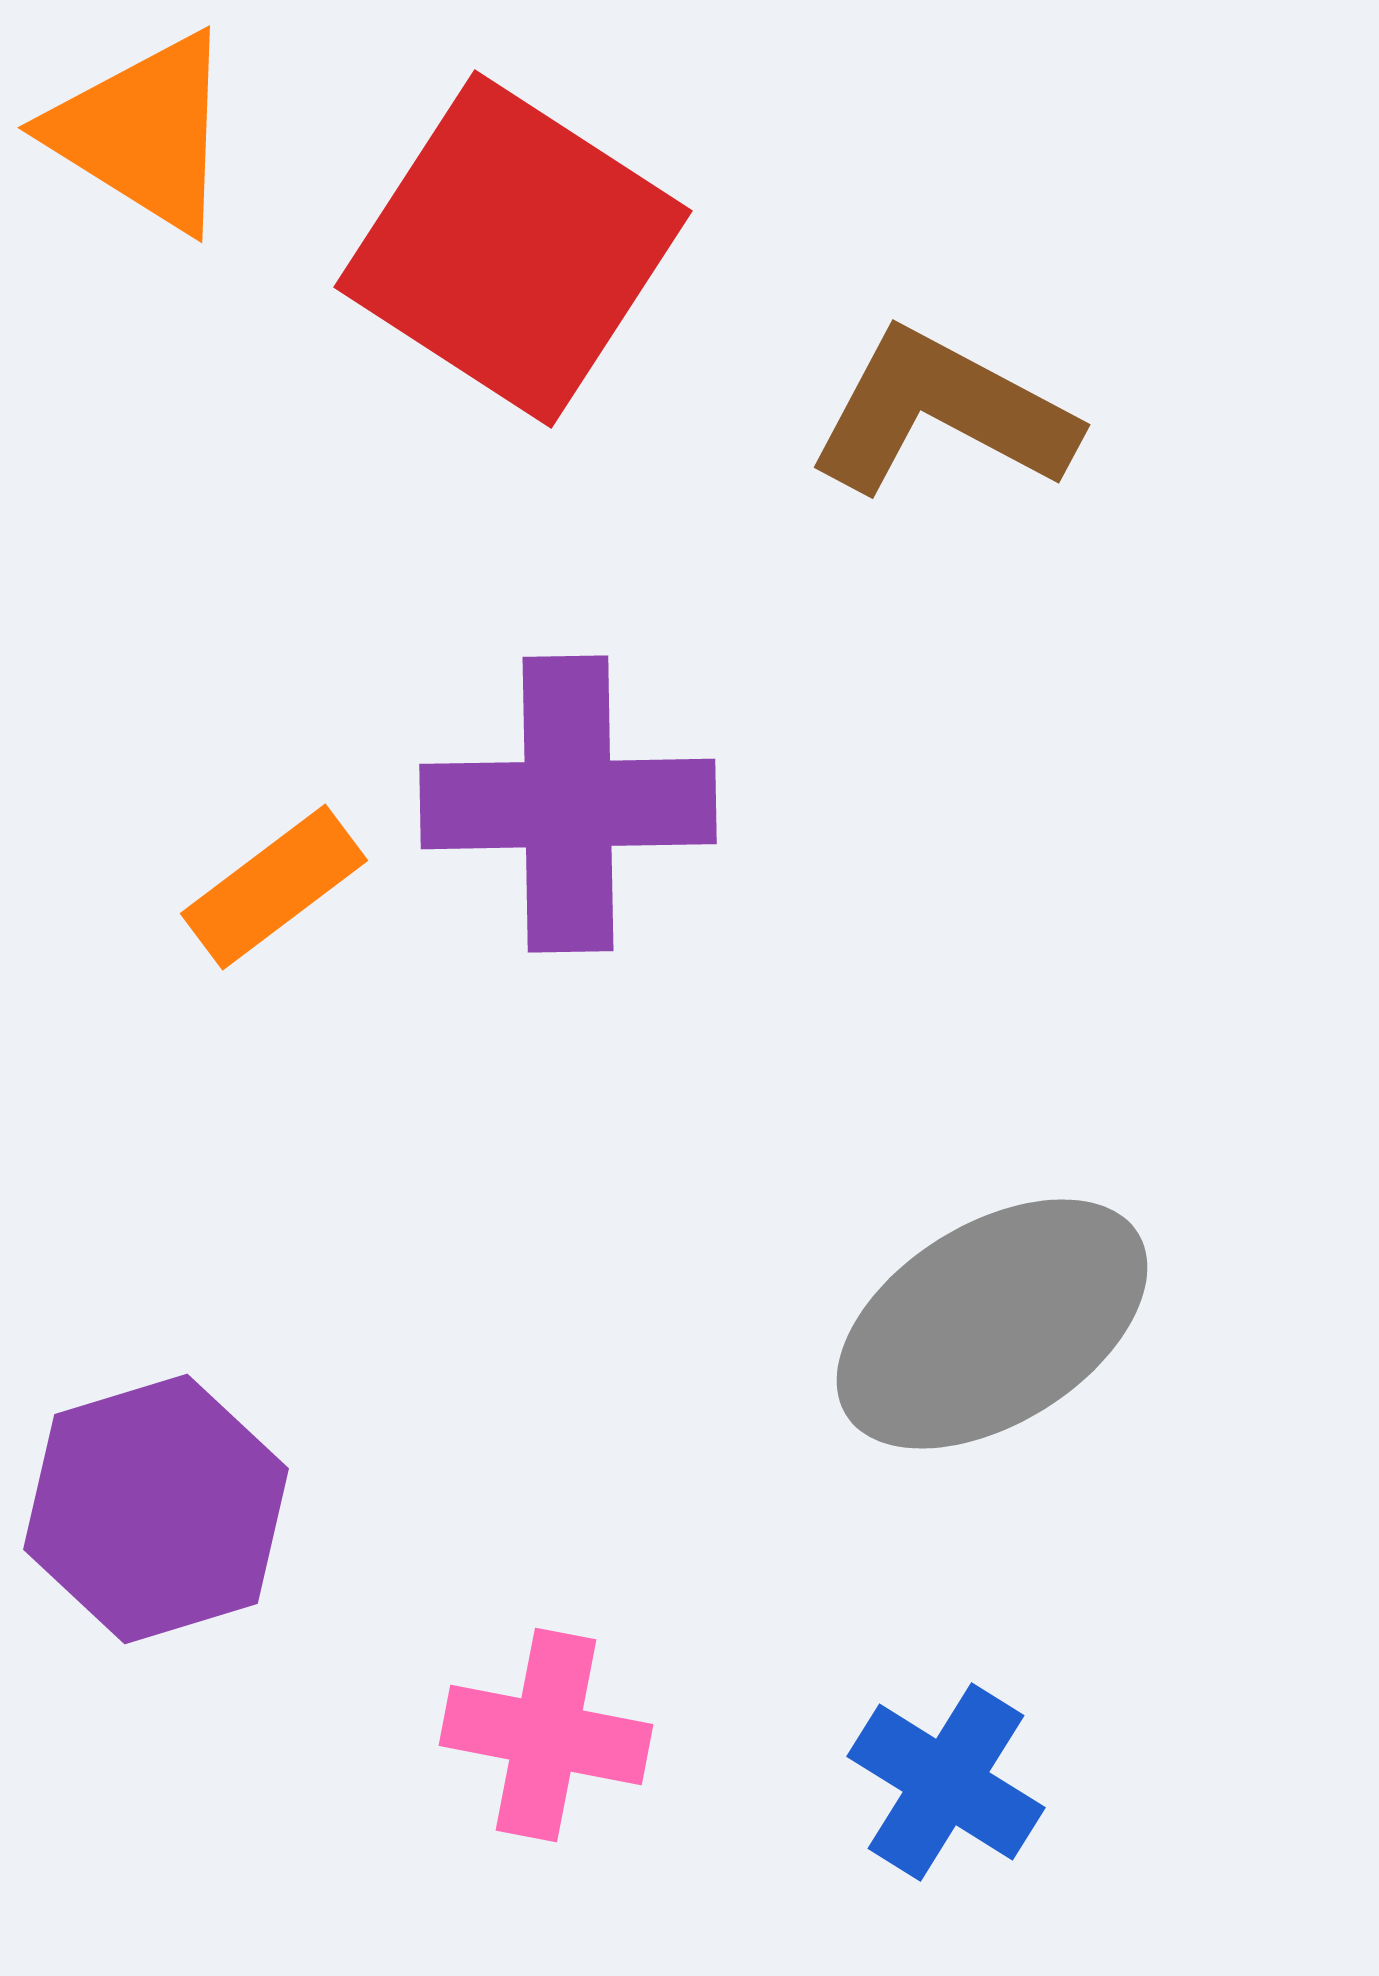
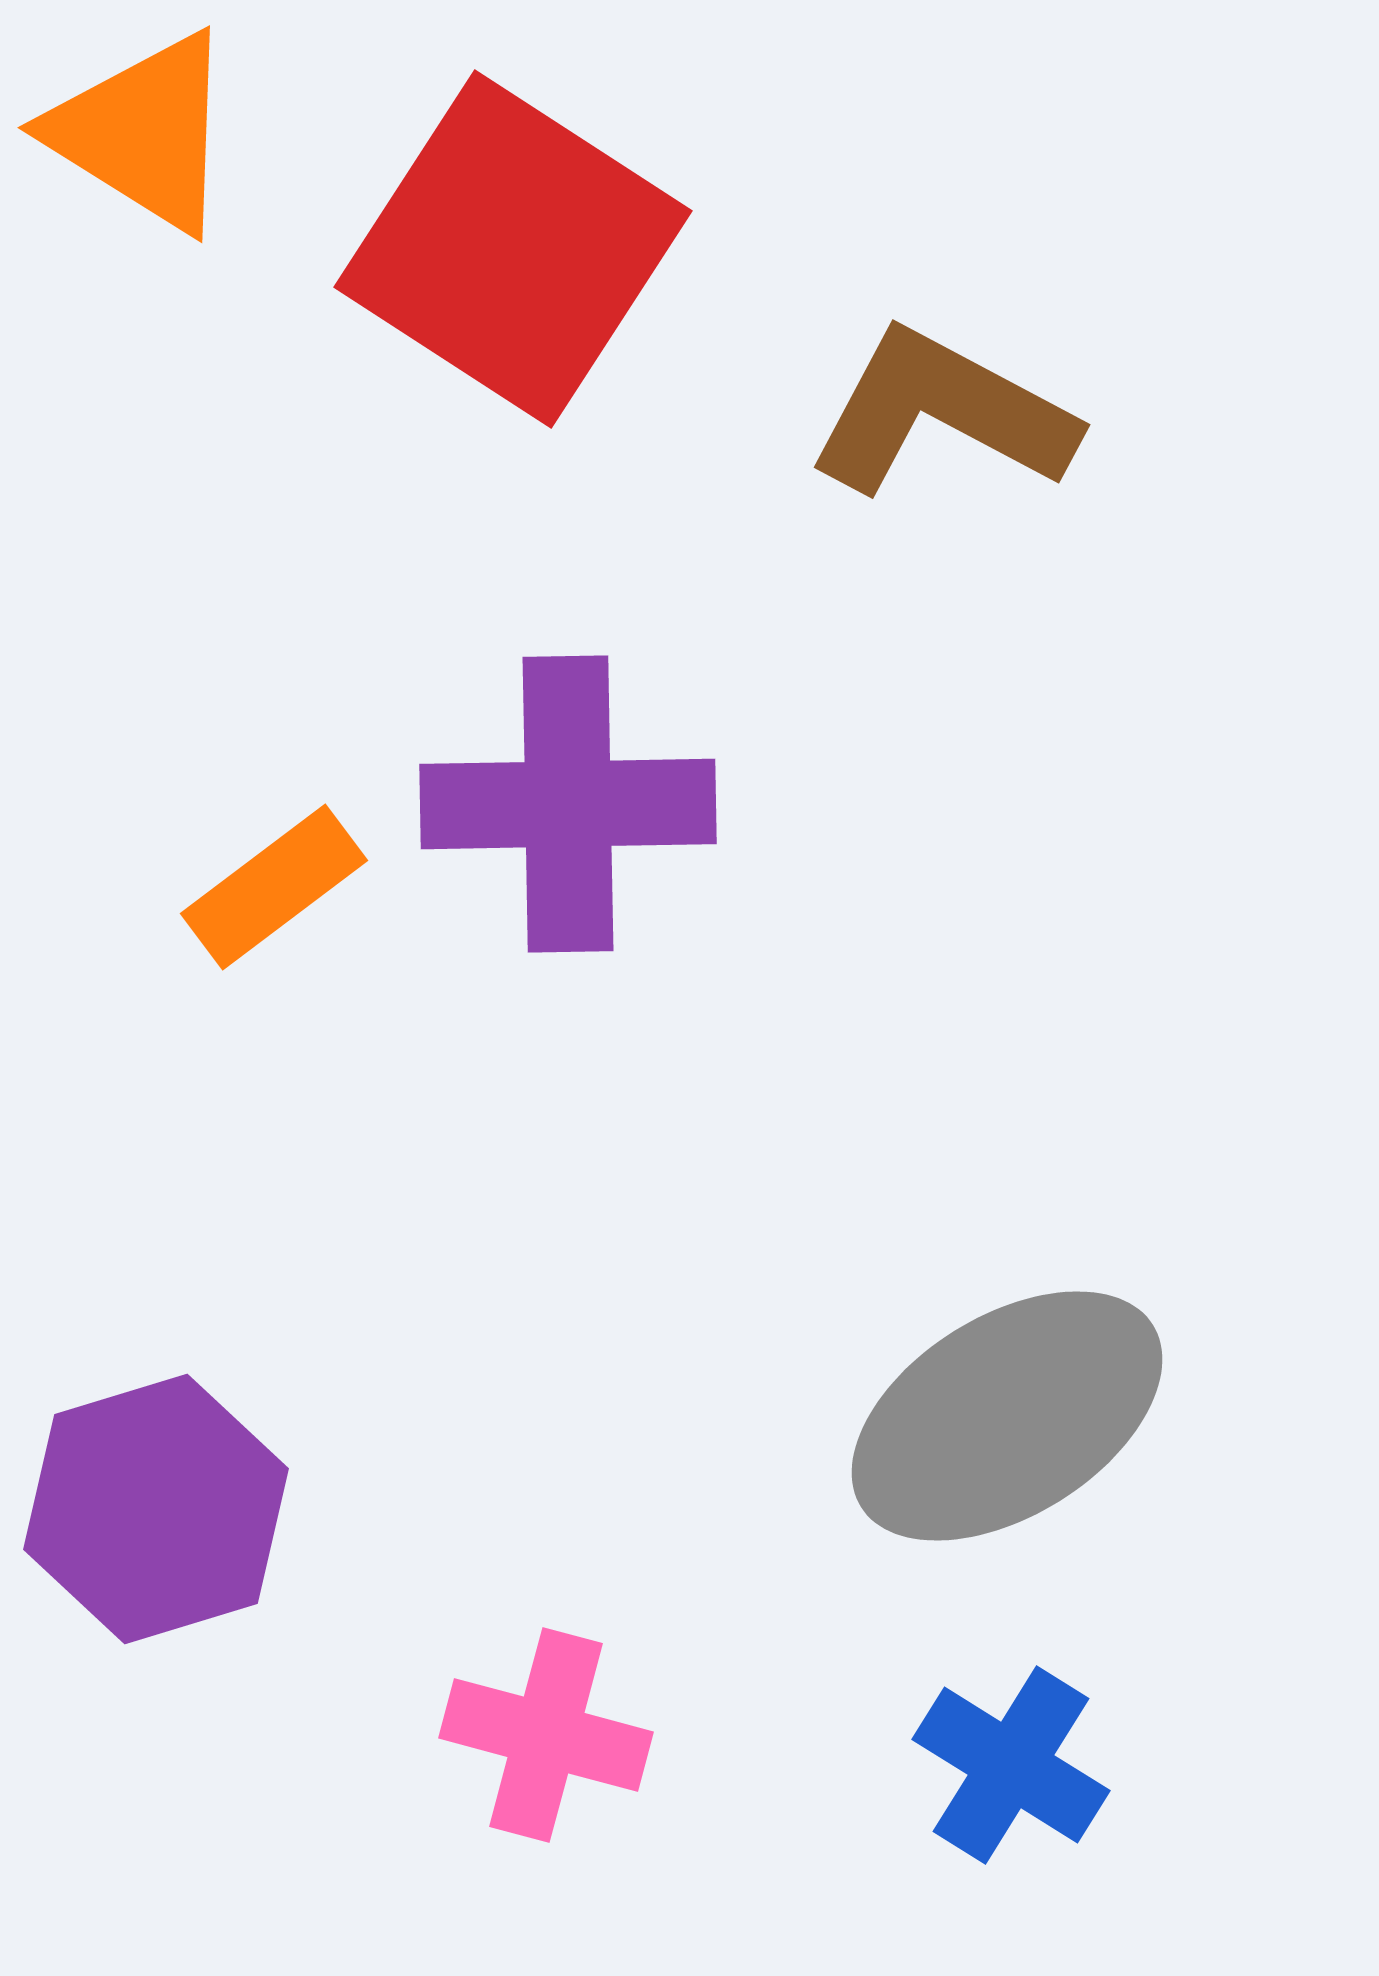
gray ellipse: moved 15 px right, 92 px down
pink cross: rotated 4 degrees clockwise
blue cross: moved 65 px right, 17 px up
